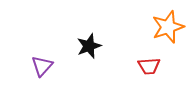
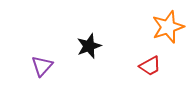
red trapezoid: moved 1 px right; rotated 25 degrees counterclockwise
